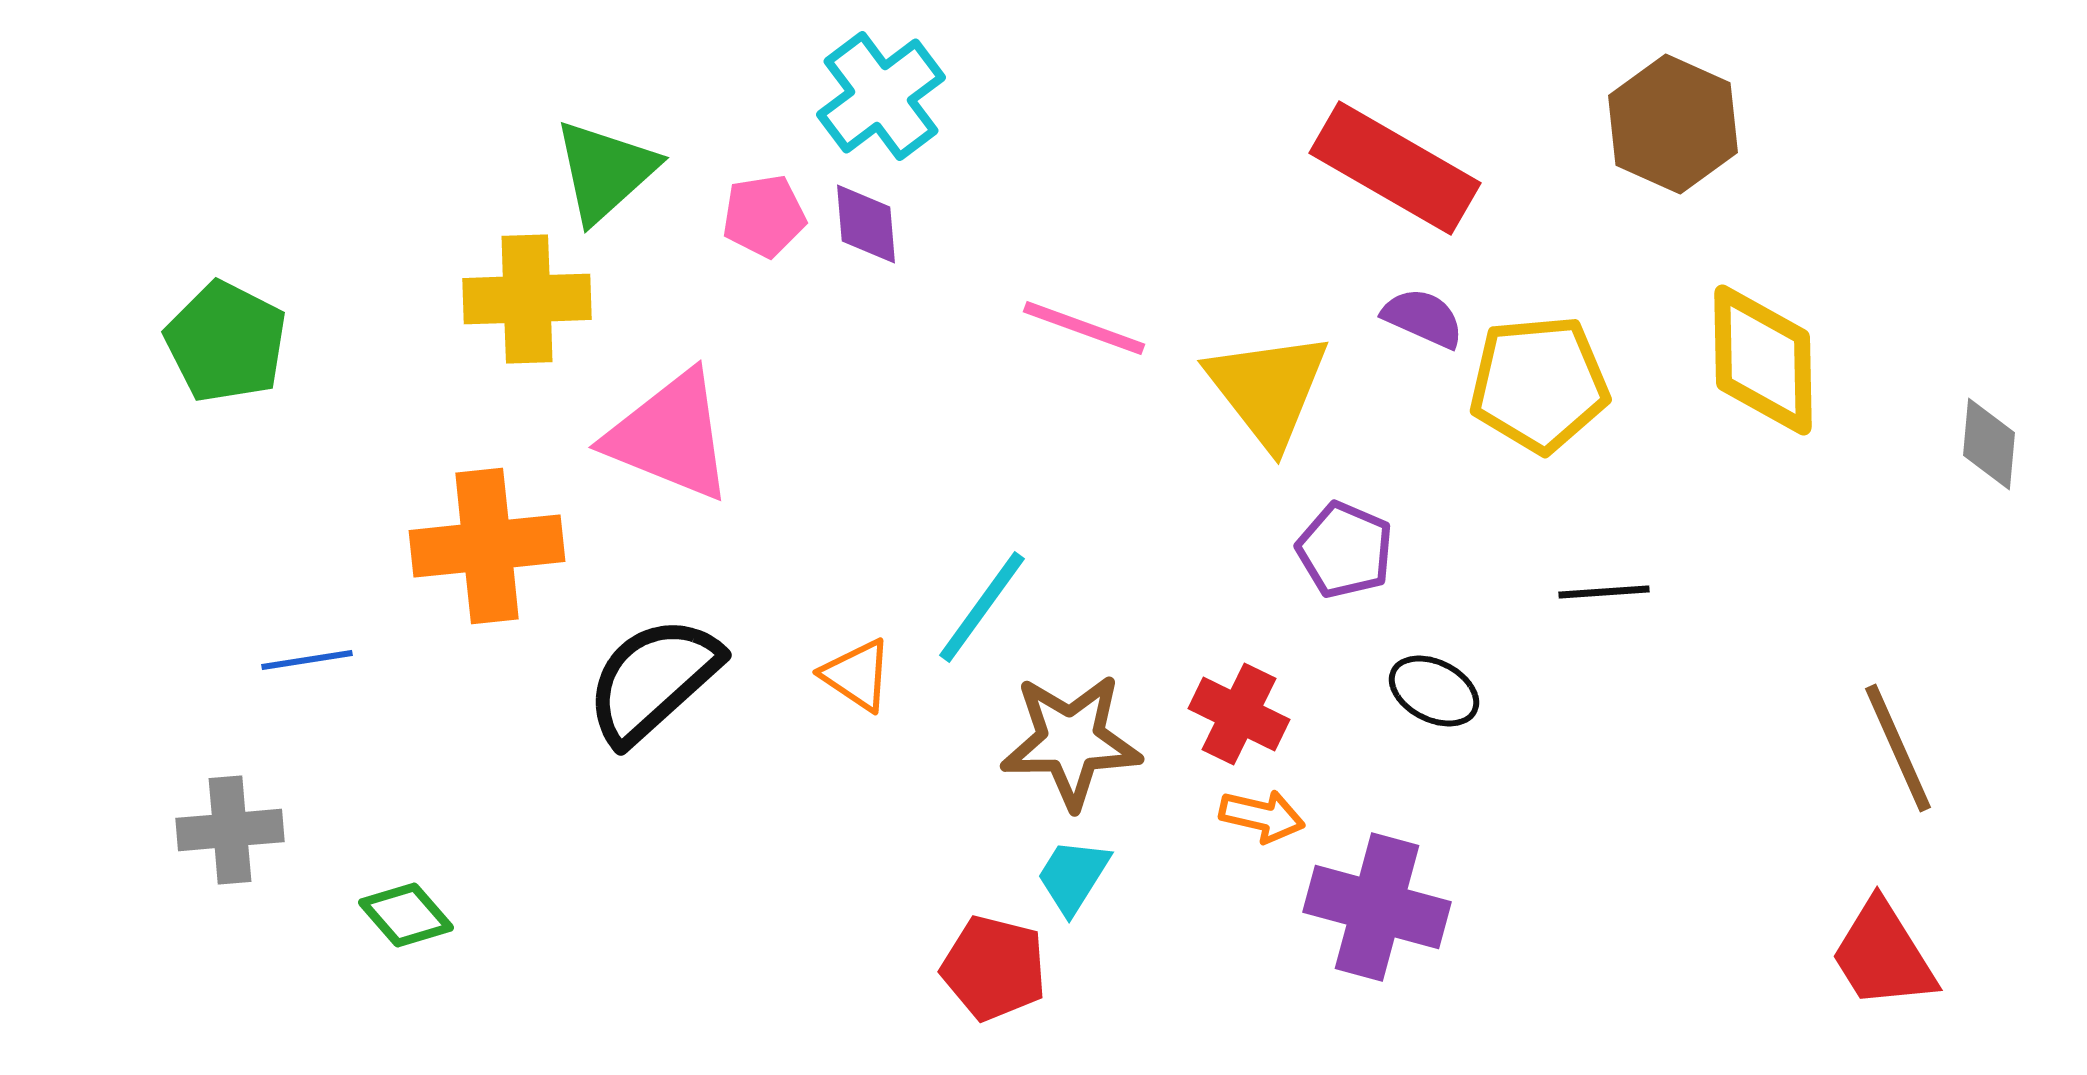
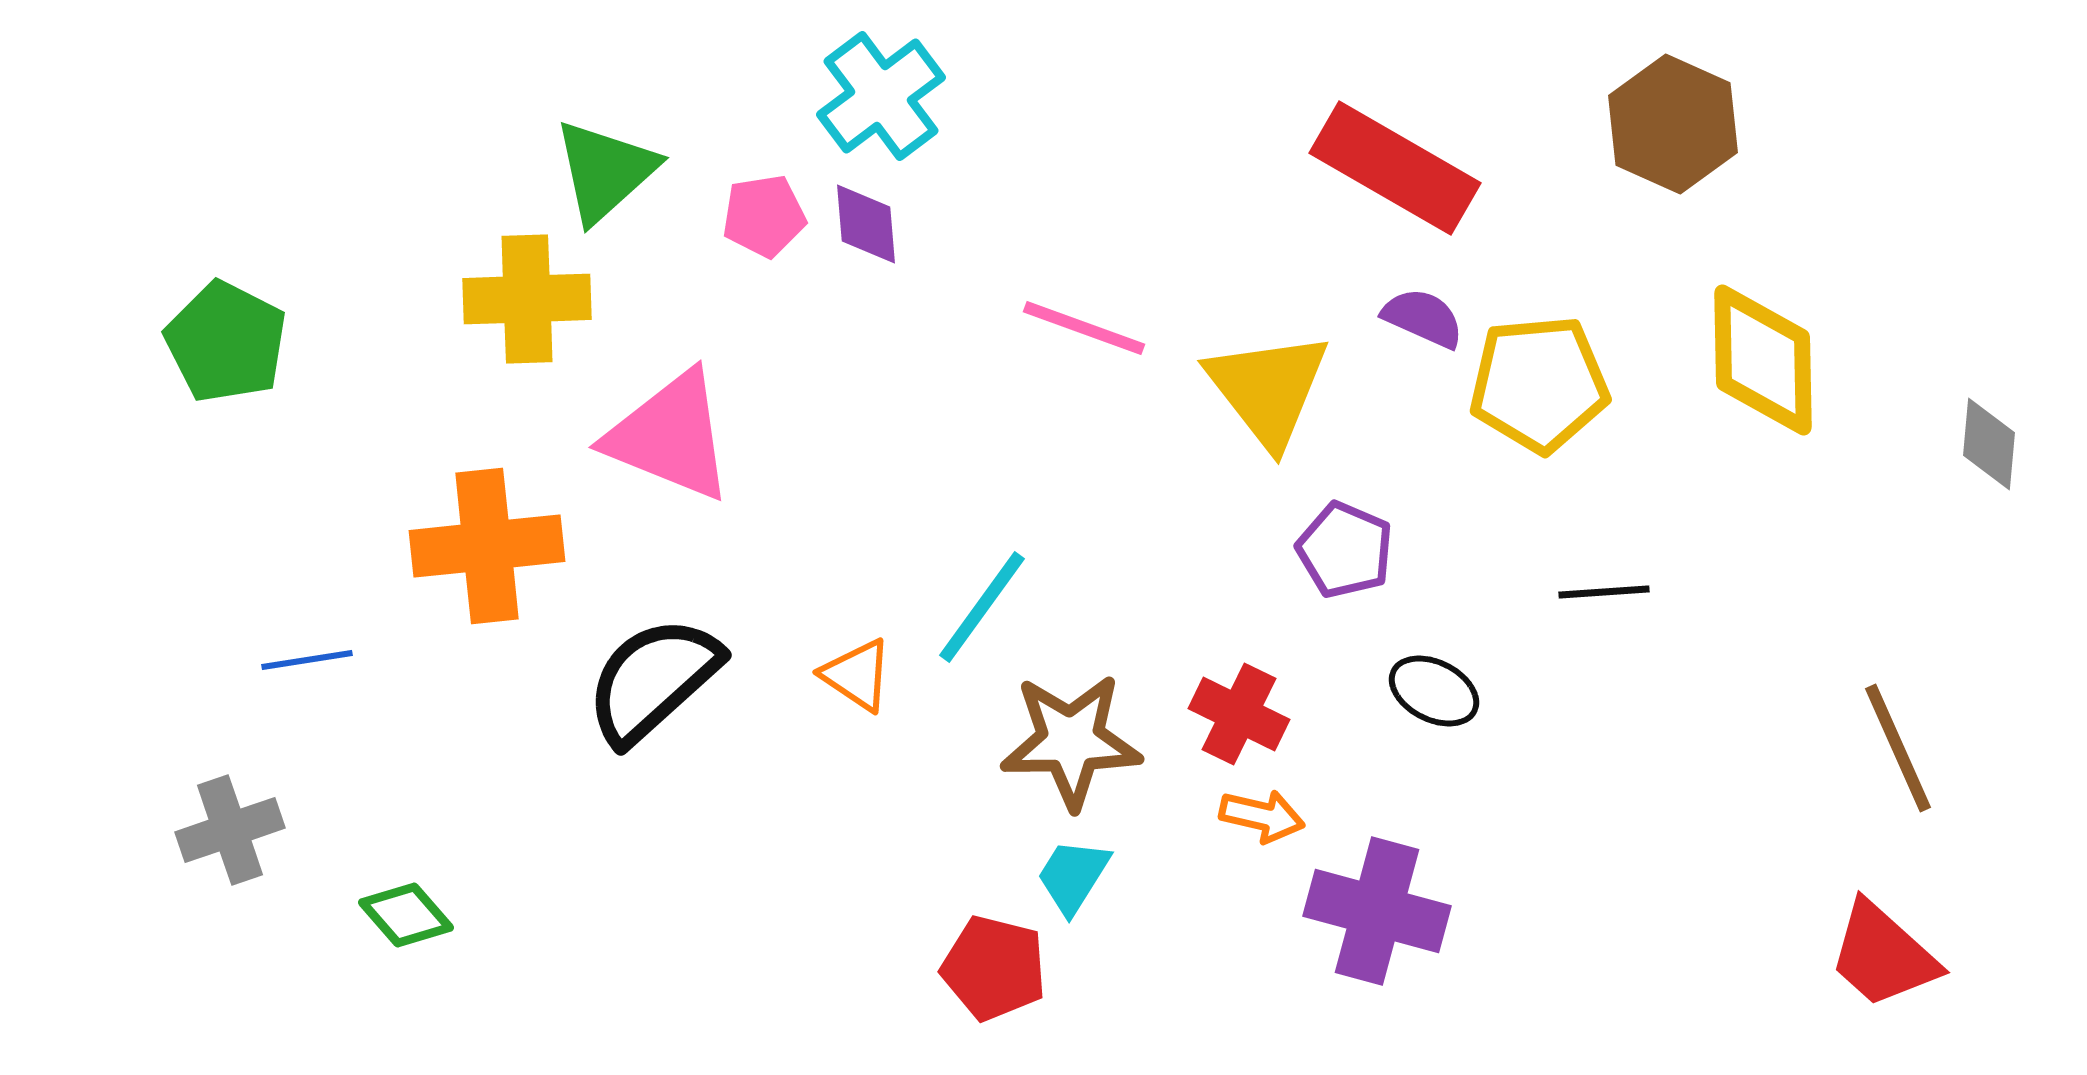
gray cross: rotated 14 degrees counterclockwise
purple cross: moved 4 px down
red trapezoid: rotated 16 degrees counterclockwise
